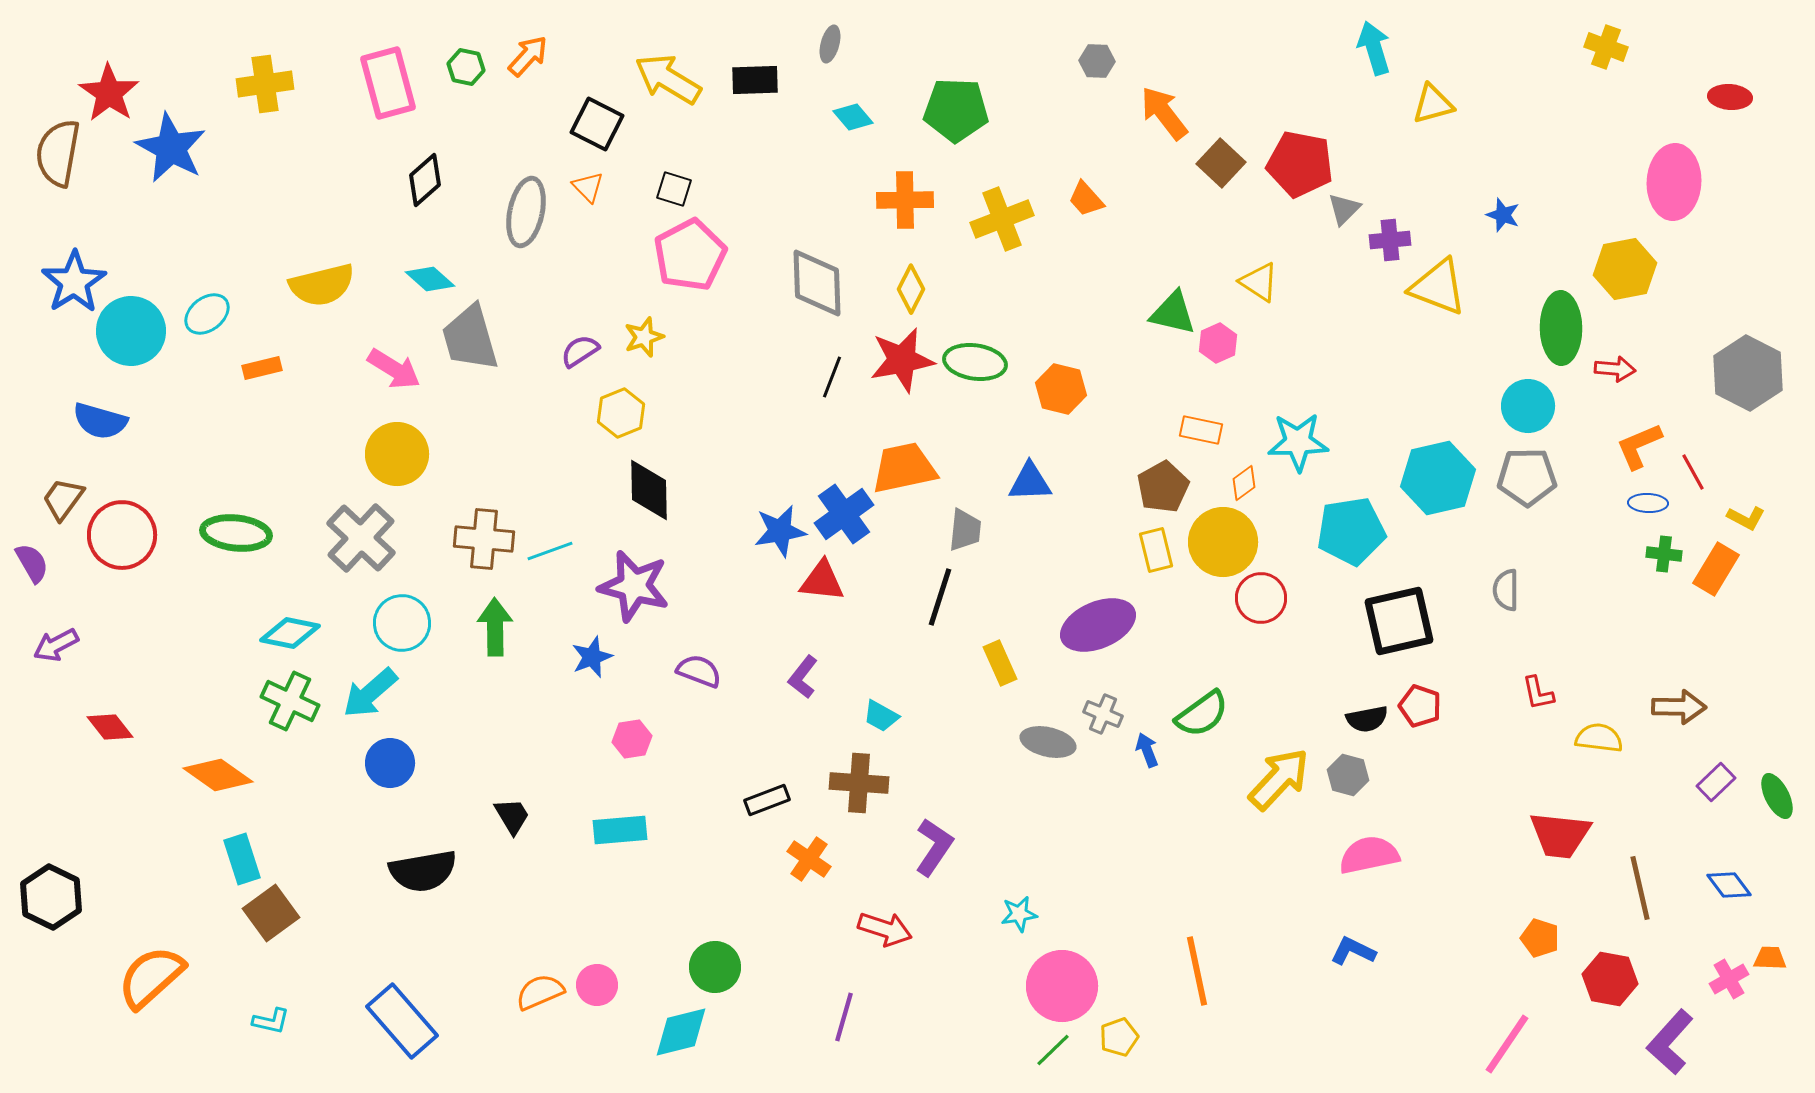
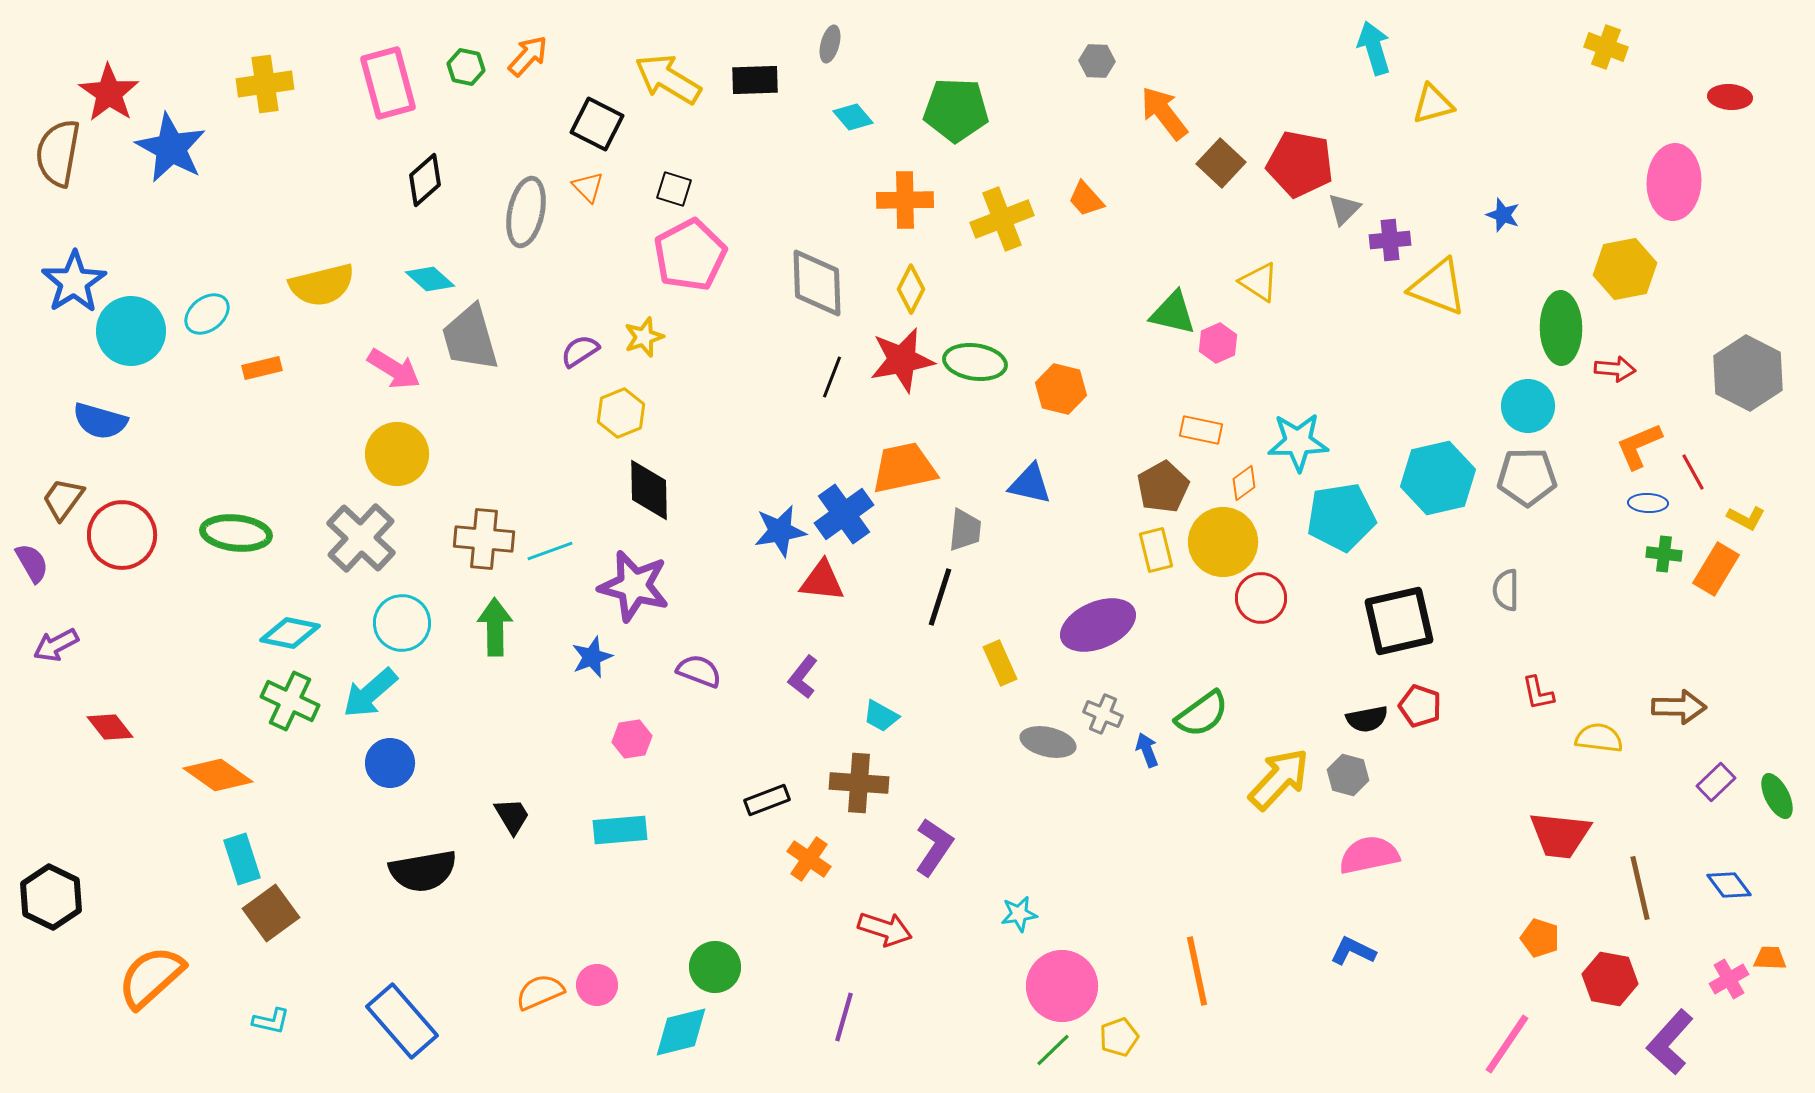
blue triangle at (1030, 482): moved 2 px down; rotated 15 degrees clockwise
cyan pentagon at (1351, 531): moved 10 px left, 14 px up
